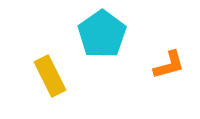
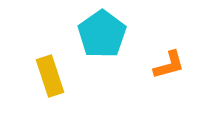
yellow rectangle: rotated 9 degrees clockwise
